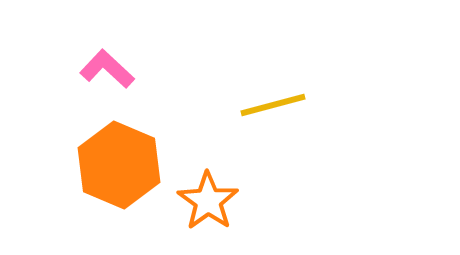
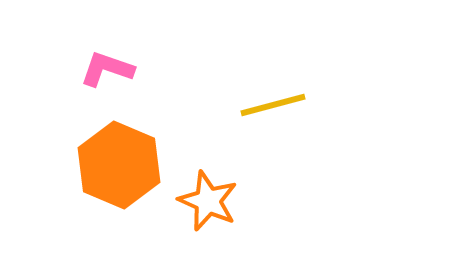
pink L-shape: rotated 24 degrees counterclockwise
orange star: rotated 12 degrees counterclockwise
